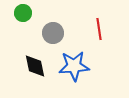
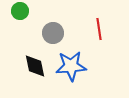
green circle: moved 3 px left, 2 px up
blue star: moved 3 px left
